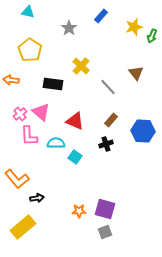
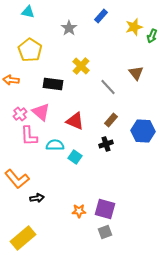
cyan semicircle: moved 1 px left, 2 px down
yellow rectangle: moved 11 px down
